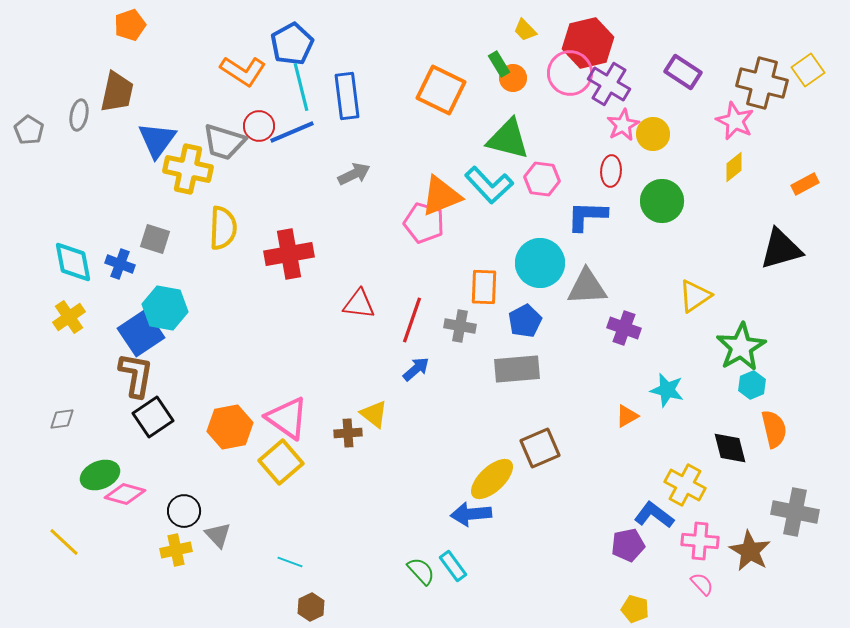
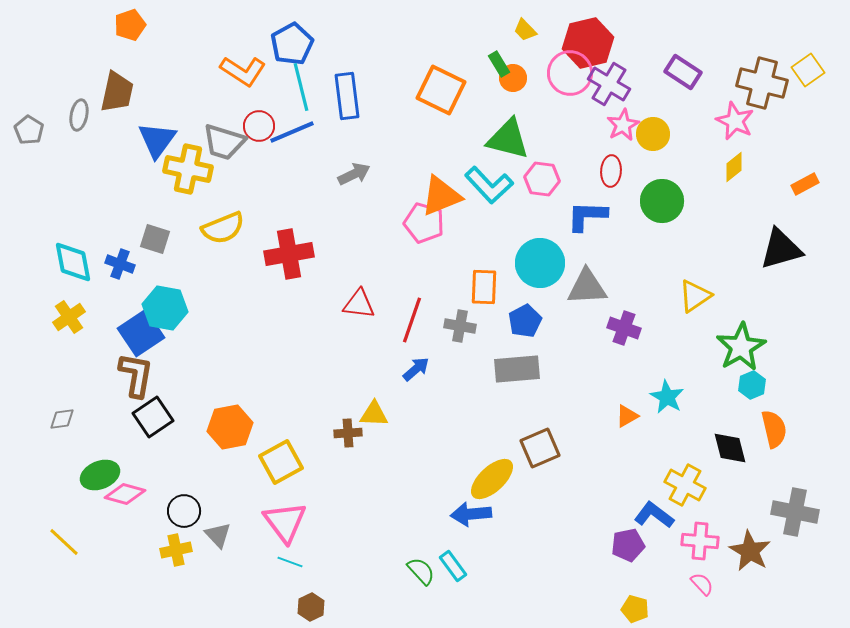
yellow semicircle at (223, 228): rotated 66 degrees clockwise
cyan star at (667, 390): moved 7 px down; rotated 16 degrees clockwise
yellow triangle at (374, 414): rotated 36 degrees counterclockwise
pink triangle at (287, 418): moved 2 px left, 104 px down; rotated 18 degrees clockwise
yellow square at (281, 462): rotated 12 degrees clockwise
